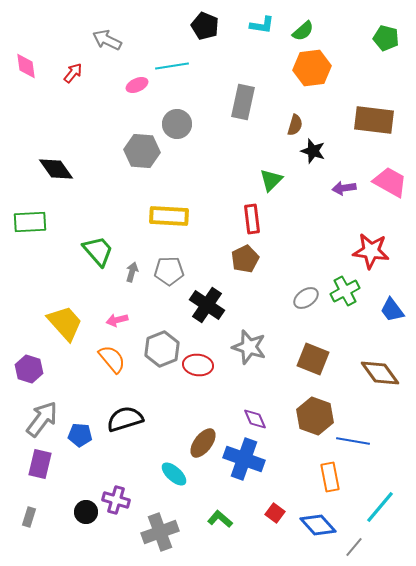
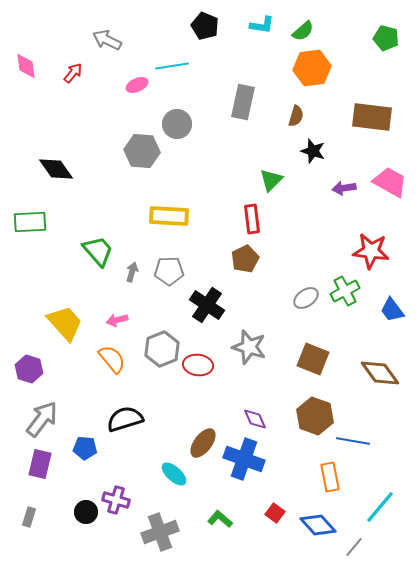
brown rectangle at (374, 120): moved 2 px left, 3 px up
brown semicircle at (295, 125): moved 1 px right, 9 px up
blue pentagon at (80, 435): moved 5 px right, 13 px down
